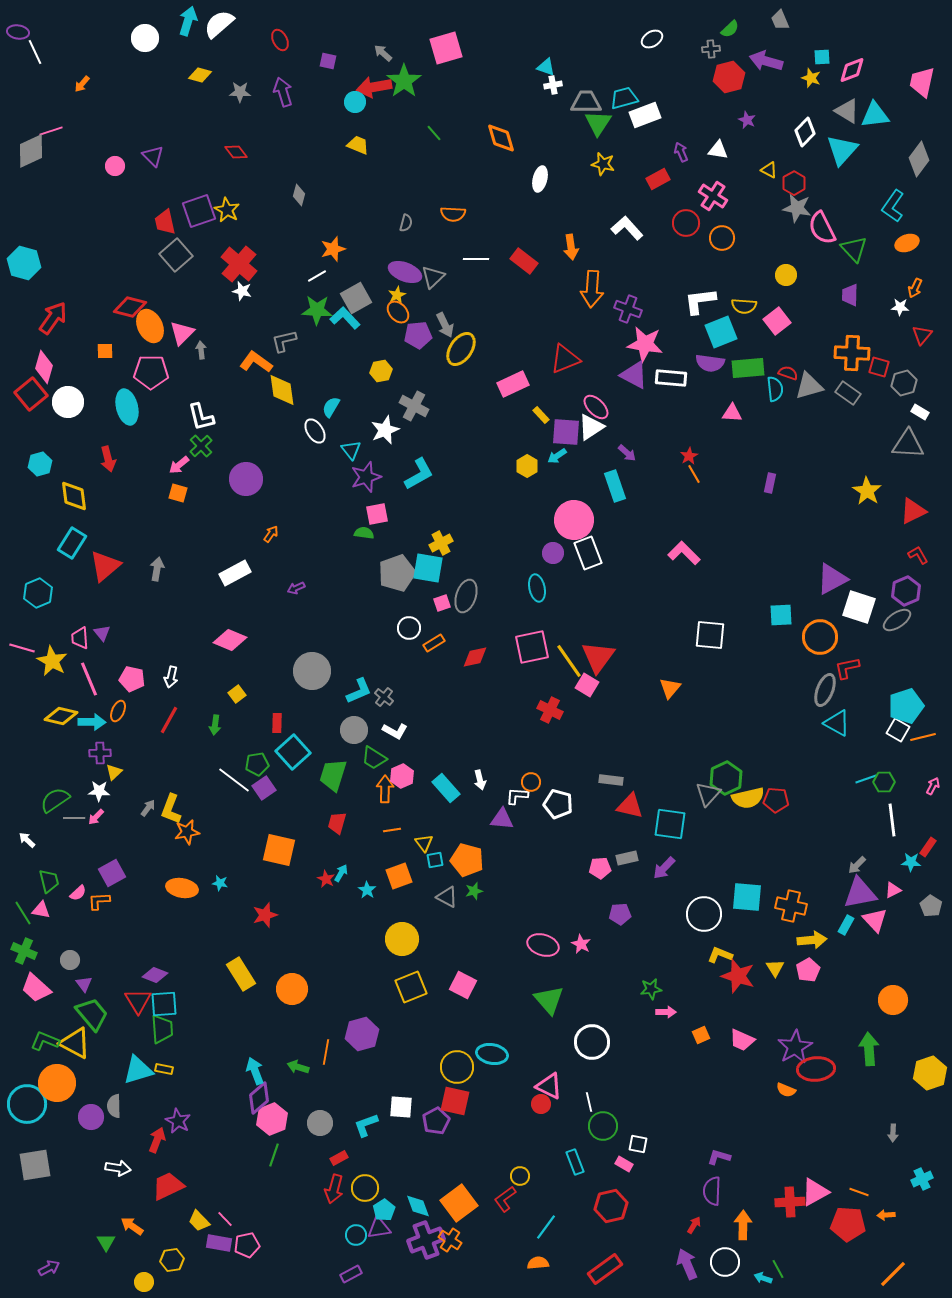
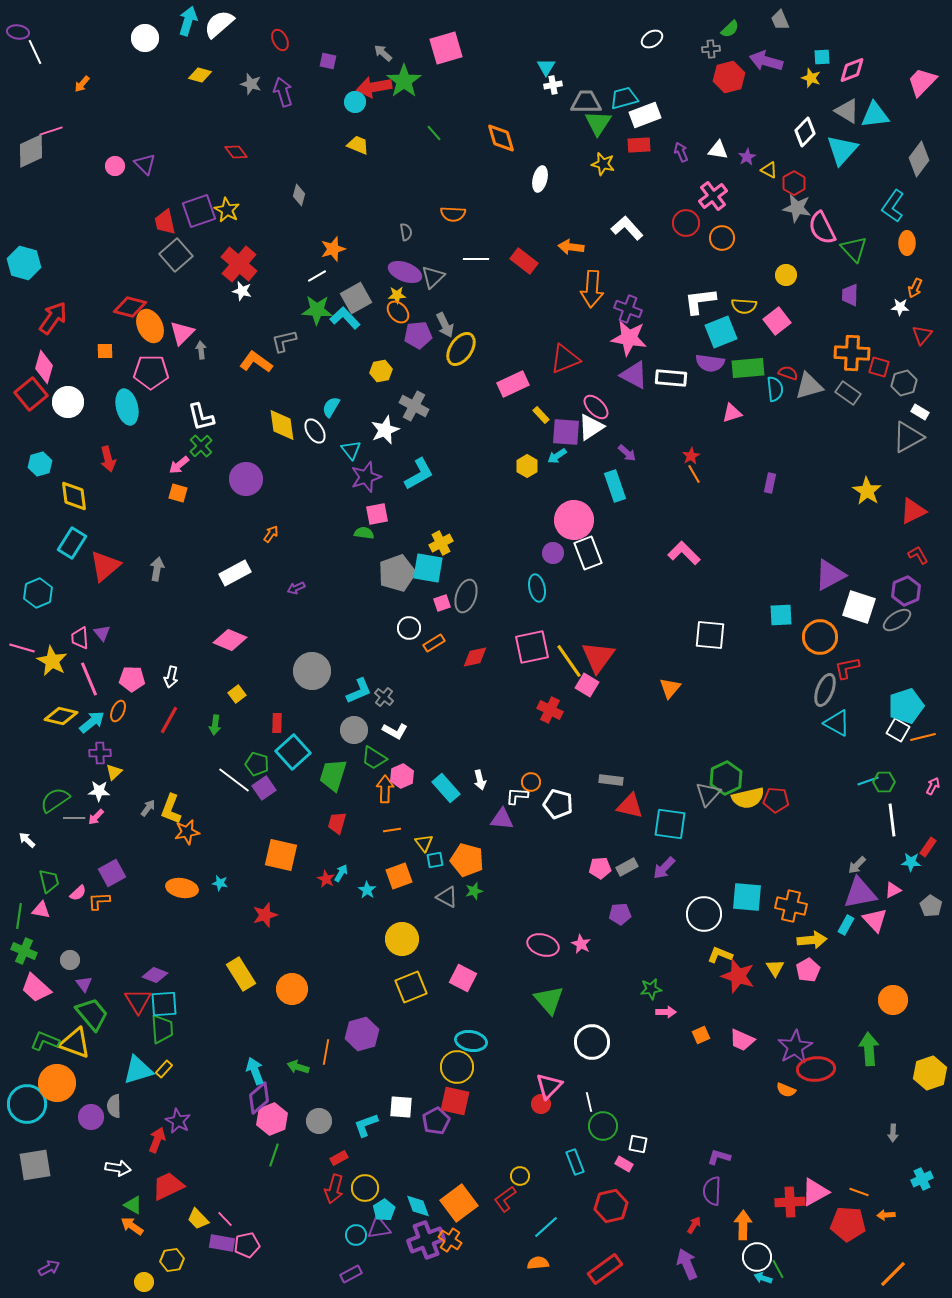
cyan triangle at (546, 67): rotated 42 degrees clockwise
pink trapezoid at (922, 82): rotated 32 degrees clockwise
gray star at (240, 92): moved 11 px right, 8 px up; rotated 15 degrees clockwise
purple star at (747, 120): moved 37 px down; rotated 18 degrees clockwise
purple triangle at (153, 156): moved 8 px left, 8 px down
red rectangle at (658, 179): moved 19 px left, 34 px up; rotated 25 degrees clockwise
pink cross at (713, 196): rotated 20 degrees clockwise
gray semicircle at (406, 223): moved 9 px down; rotated 24 degrees counterclockwise
orange ellipse at (907, 243): rotated 70 degrees counterclockwise
orange arrow at (571, 247): rotated 105 degrees clockwise
yellow star at (397, 295): rotated 24 degrees clockwise
pink star at (645, 344): moved 16 px left, 6 px up
yellow diamond at (282, 390): moved 35 px down
pink triangle at (732, 413): rotated 20 degrees counterclockwise
gray triangle at (908, 444): moved 7 px up; rotated 32 degrees counterclockwise
red star at (689, 456): moved 2 px right
purple triangle at (832, 579): moved 2 px left, 4 px up
pink pentagon at (132, 679): rotated 10 degrees counterclockwise
cyan arrow at (92, 722): rotated 40 degrees counterclockwise
green pentagon at (257, 764): rotated 25 degrees clockwise
cyan line at (866, 779): moved 2 px right, 2 px down
orange square at (279, 850): moved 2 px right, 5 px down
gray rectangle at (627, 858): moved 9 px down; rotated 15 degrees counterclockwise
green line at (23, 913): moved 4 px left, 3 px down; rotated 40 degrees clockwise
pink square at (463, 985): moved 7 px up
yellow triangle at (75, 1043): rotated 8 degrees counterclockwise
cyan ellipse at (492, 1054): moved 21 px left, 13 px up
yellow rectangle at (164, 1069): rotated 60 degrees counterclockwise
pink triangle at (549, 1086): rotated 48 degrees clockwise
gray circle at (320, 1123): moved 1 px left, 2 px up
yellow trapezoid at (199, 1221): moved 1 px left, 2 px up
cyan line at (546, 1227): rotated 12 degrees clockwise
green triangle at (106, 1242): moved 27 px right, 37 px up; rotated 30 degrees counterclockwise
purple rectangle at (219, 1243): moved 3 px right
white circle at (725, 1262): moved 32 px right, 5 px up
